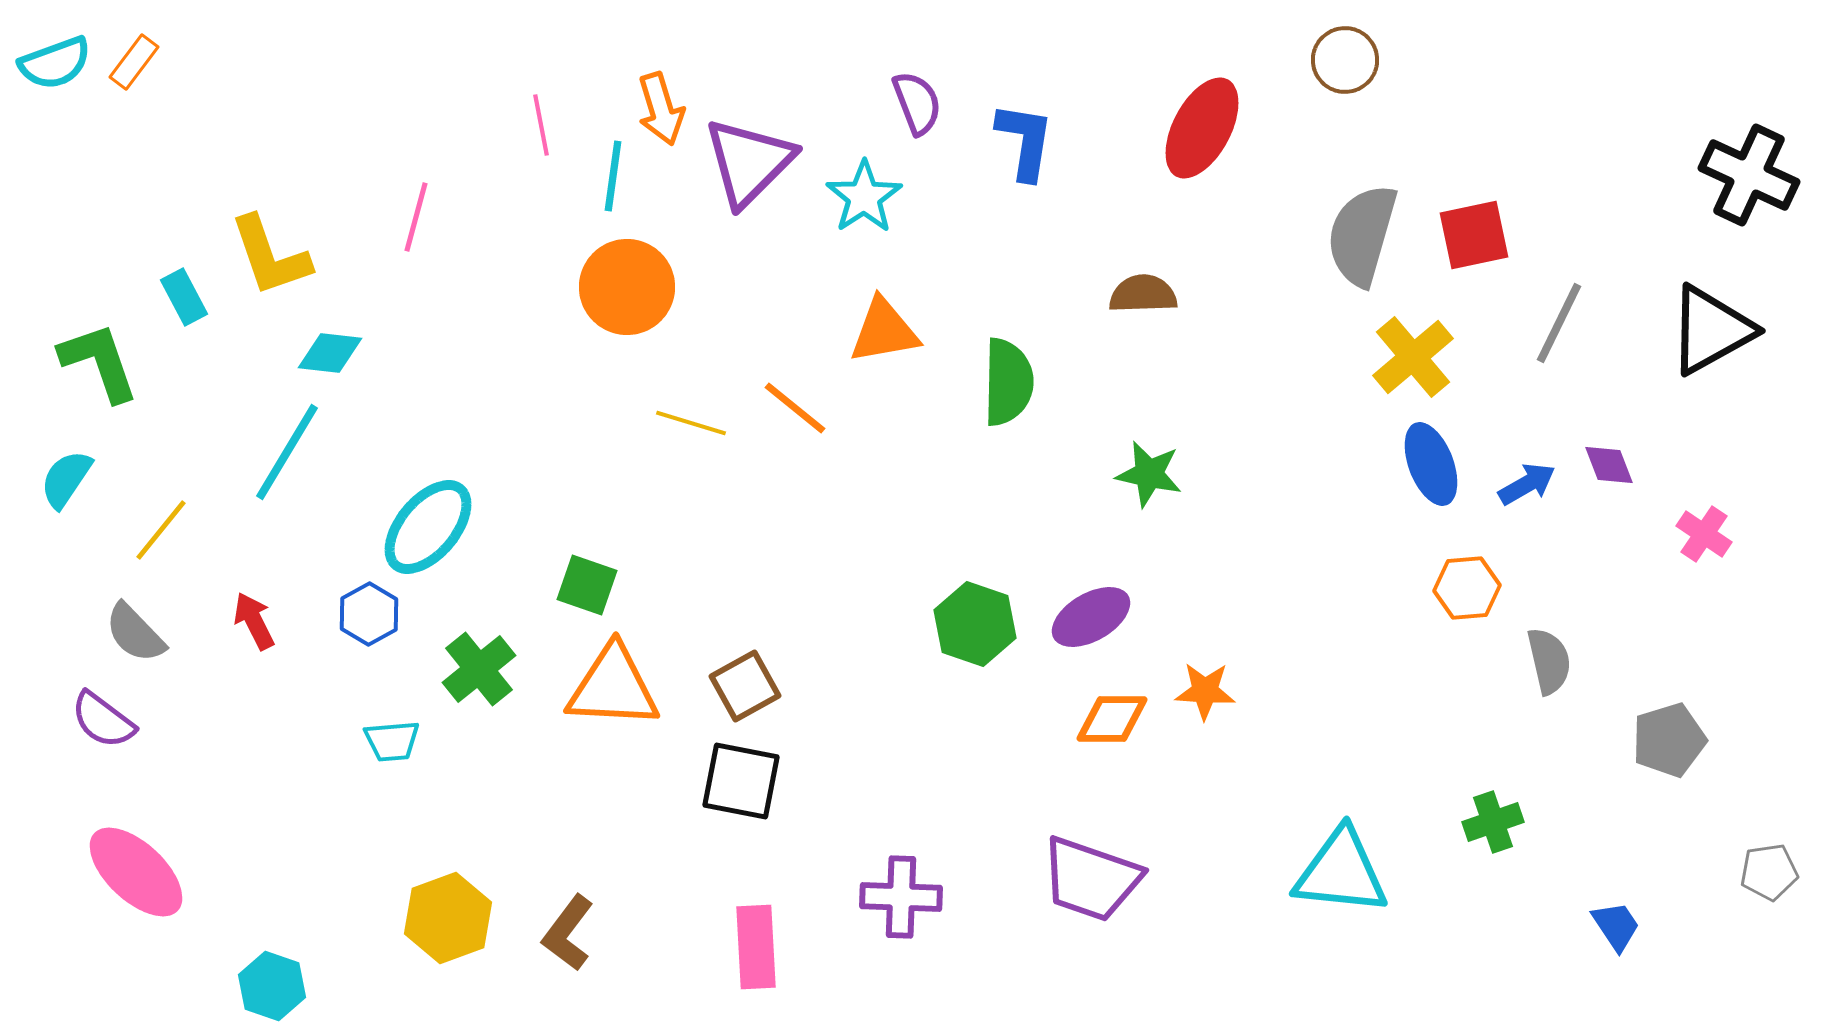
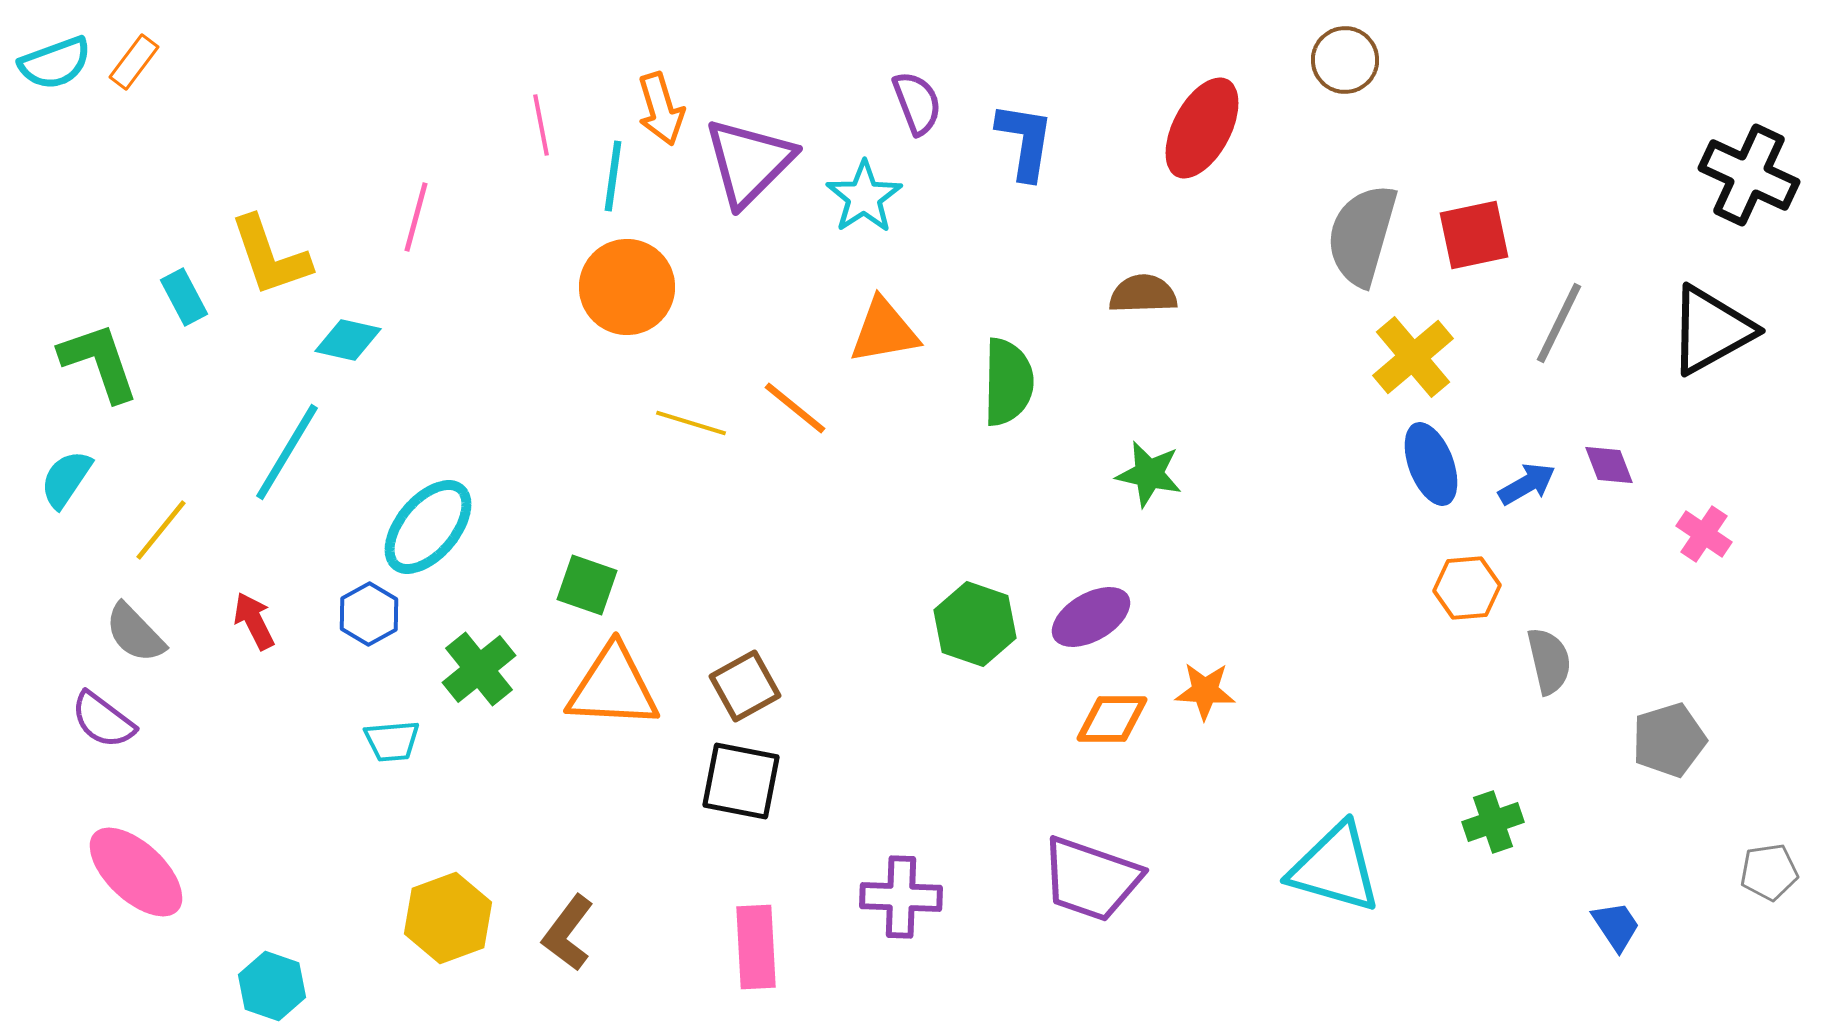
cyan diamond at (330, 353): moved 18 px right, 13 px up; rotated 6 degrees clockwise
cyan triangle at (1341, 872): moved 6 px left, 4 px up; rotated 10 degrees clockwise
